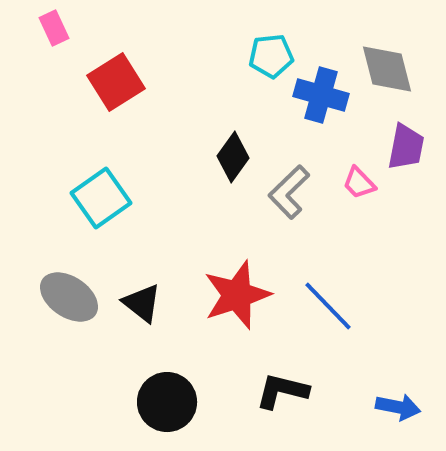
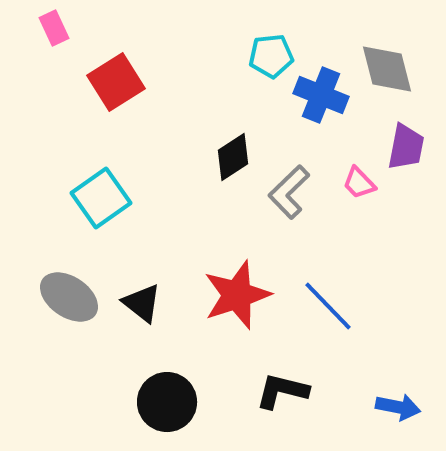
blue cross: rotated 6 degrees clockwise
black diamond: rotated 21 degrees clockwise
